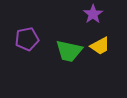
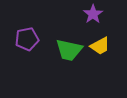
green trapezoid: moved 1 px up
